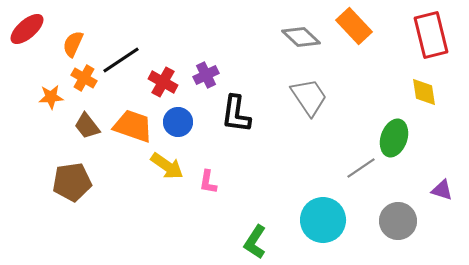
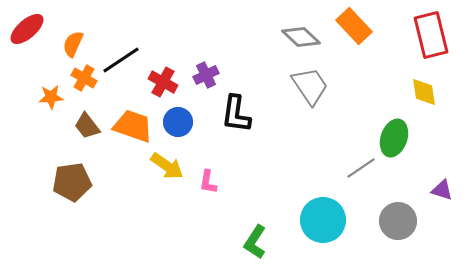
gray trapezoid: moved 1 px right, 11 px up
